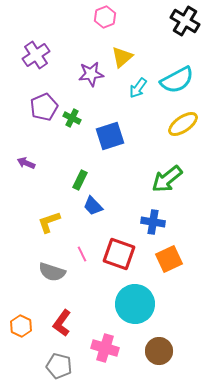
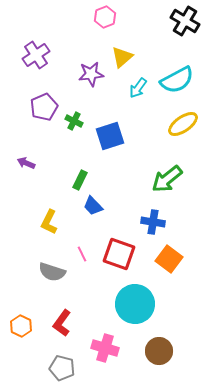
green cross: moved 2 px right, 3 px down
yellow L-shape: rotated 45 degrees counterclockwise
orange square: rotated 28 degrees counterclockwise
gray pentagon: moved 3 px right, 2 px down
